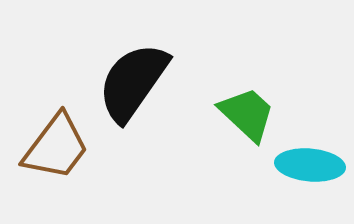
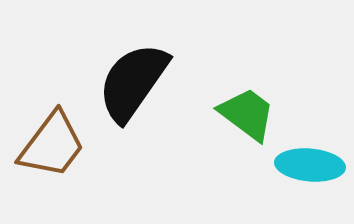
green trapezoid: rotated 6 degrees counterclockwise
brown trapezoid: moved 4 px left, 2 px up
